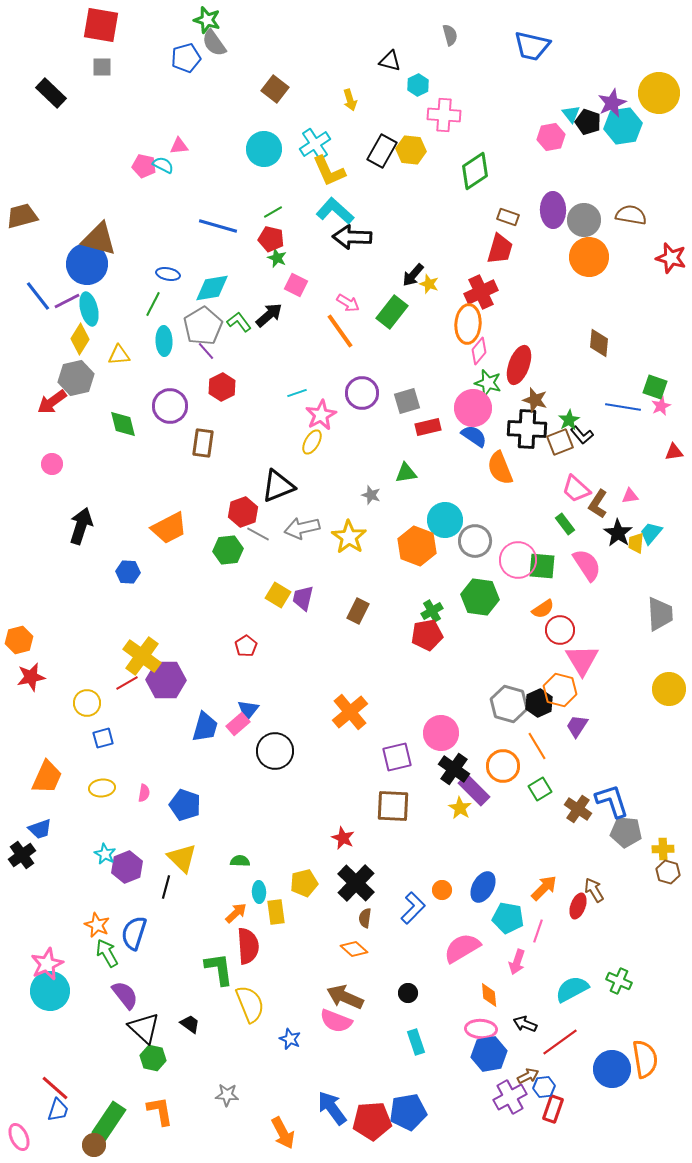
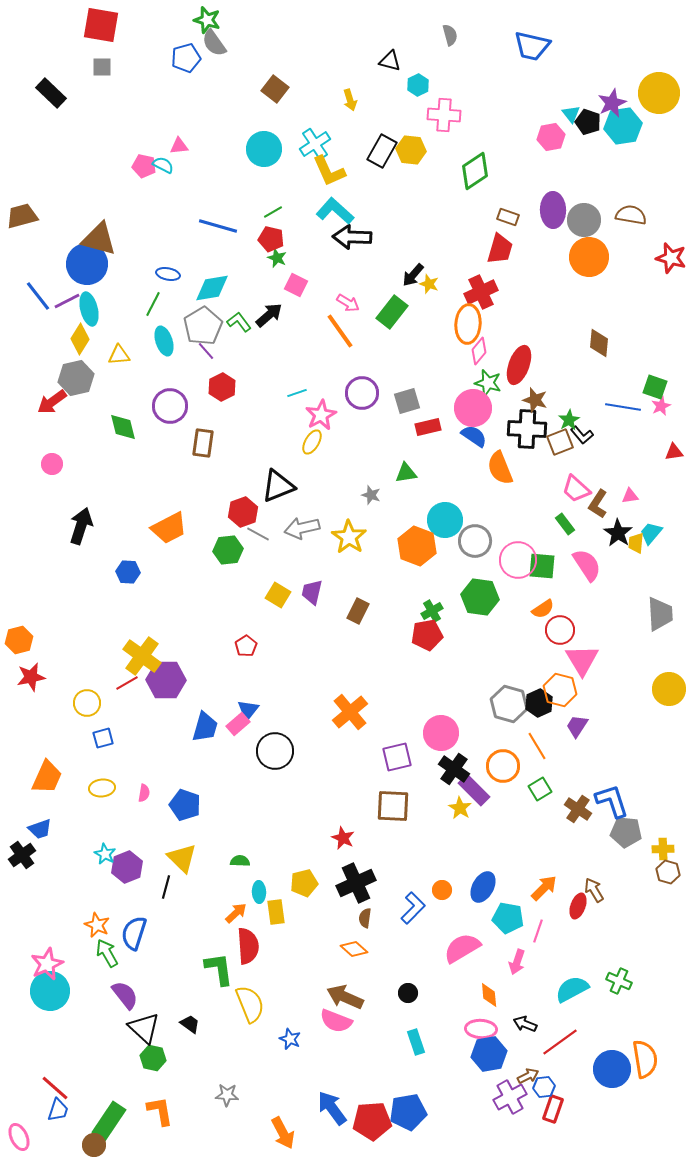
cyan ellipse at (164, 341): rotated 16 degrees counterclockwise
green diamond at (123, 424): moved 3 px down
purple trapezoid at (303, 598): moved 9 px right, 6 px up
black cross at (356, 883): rotated 21 degrees clockwise
